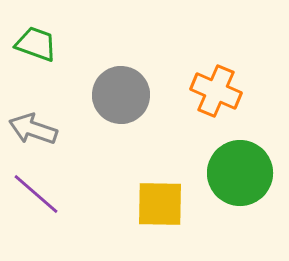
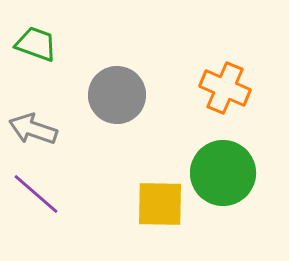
orange cross: moved 9 px right, 3 px up
gray circle: moved 4 px left
green circle: moved 17 px left
